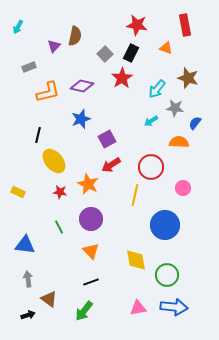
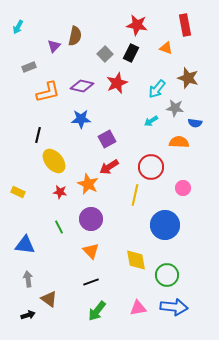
red star at (122, 78): moved 5 px left, 5 px down; rotated 10 degrees clockwise
blue star at (81, 119): rotated 18 degrees clockwise
blue semicircle at (195, 123): rotated 120 degrees counterclockwise
red arrow at (111, 165): moved 2 px left, 2 px down
green arrow at (84, 311): moved 13 px right
